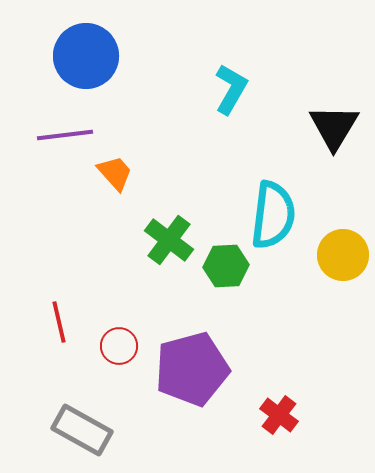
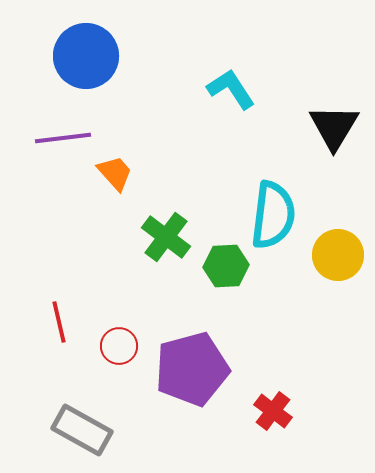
cyan L-shape: rotated 63 degrees counterclockwise
purple line: moved 2 px left, 3 px down
green cross: moved 3 px left, 3 px up
yellow circle: moved 5 px left
red cross: moved 6 px left, 4 px up
